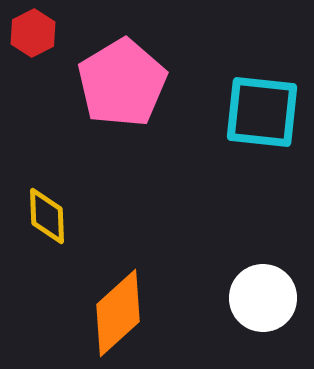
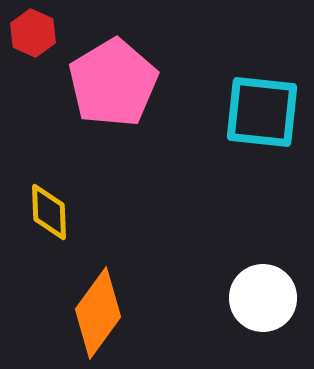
red hexagon: rotated 9 degrees counterclockwise
pink pentagon: moved 9 px left
yellow diamond: moved 2 px right, 4 px up
orange diamond: moved 20 px left; rotated 12 degrees counterclockwise
